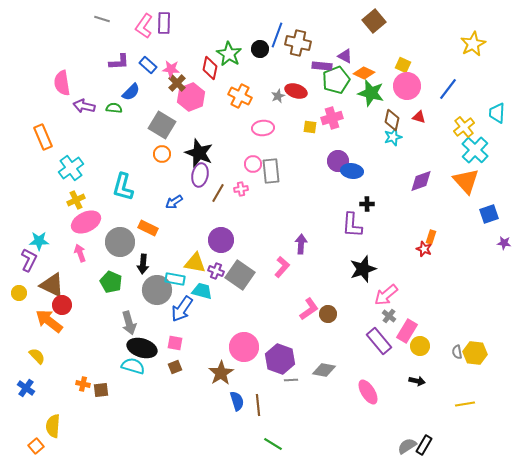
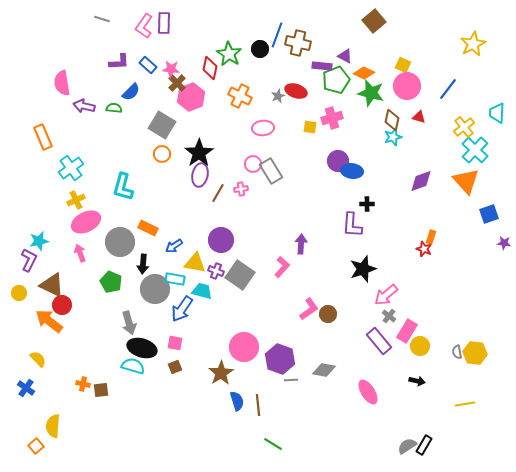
black star at (199, 153): rotated 16 degrees clockwise
gray rectangle at (271, 171): rotated 25 degrees counterclockwise
blue arrow at (174, 202): moved 44 px down
cyan star at (39, 241): rotated 12 degrees counterclockwise
gray circle at (157, 290): moved 2 px left, 1 px up
yellow semicircle at (37, 356): moved 1 px right, 3 px down
